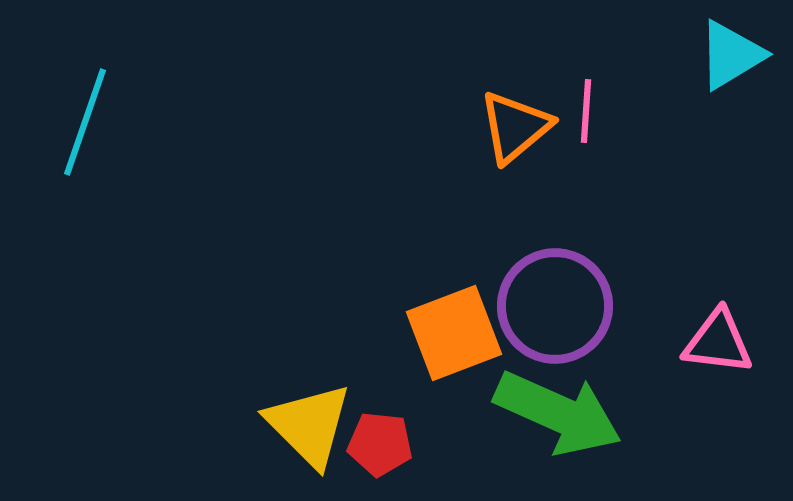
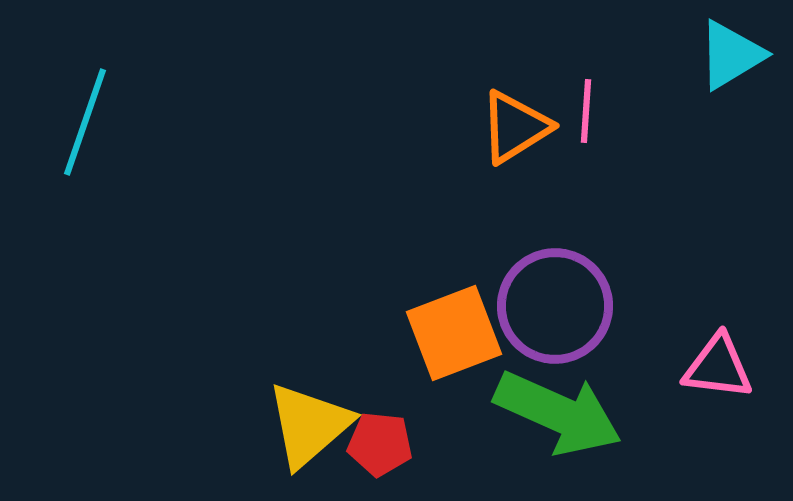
orange triangle: rotated 8 degrees clockwise
pink triangle: moved 25 px down
yellow triangle: rotated 34 degrees clockwise
